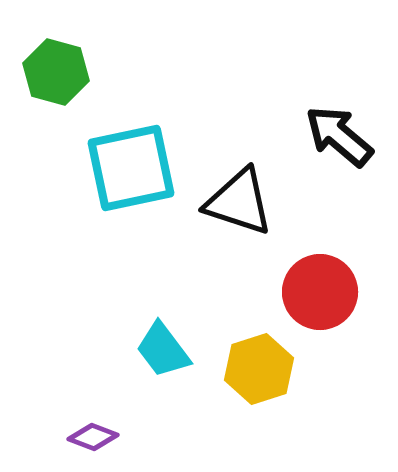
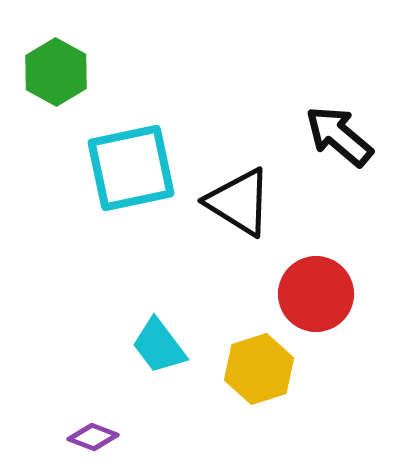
green hexagon: rotated 14 degrees clockwise
black triangle: rotated 14 degrees clockwise
red circle: moved 4 px left, 2 px down
cyan trapezoid: moved 4 px left, 4 px up
